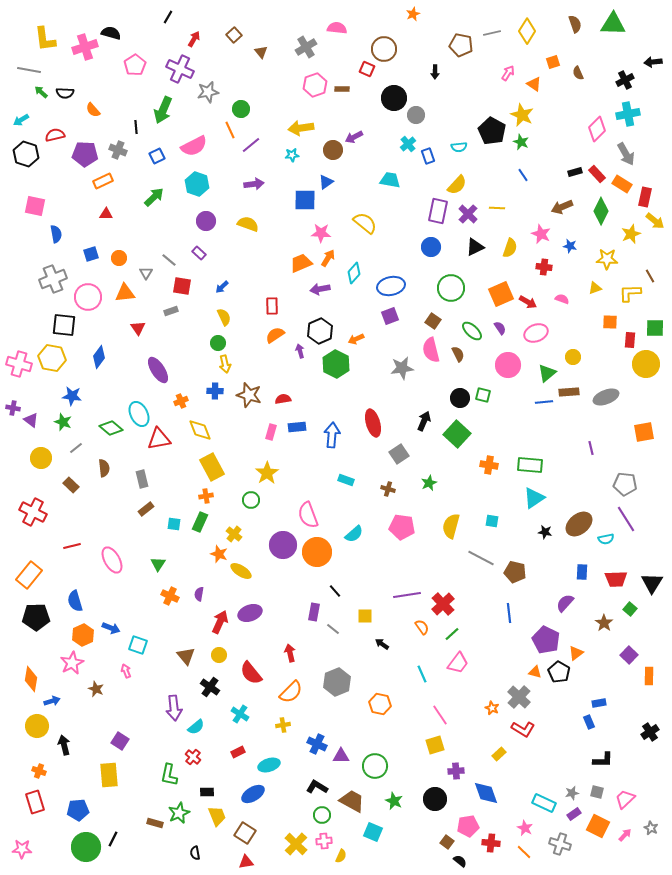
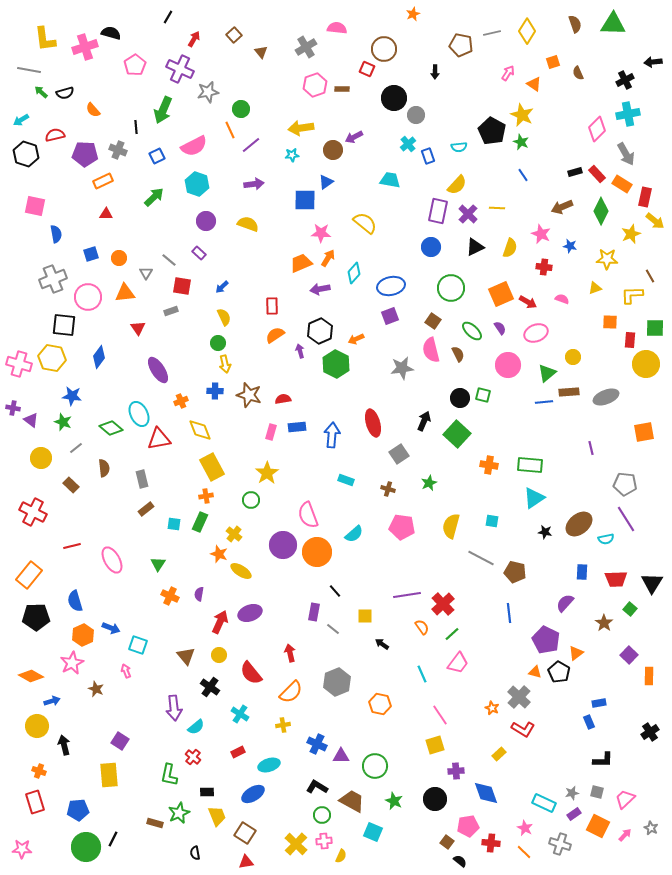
black semicircle at (65, 93): rotated 18 degrees counterclockwise
yellow L-shape at (630, 293): moved 2 px right, 2 px down
orange diamond at (31, 679): moved 3 px up; rotated 70 degrees counterclockwise
